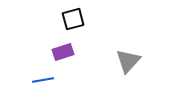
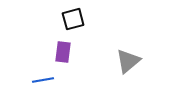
purple rectangle: rotated 65 degrees counterclockwise
gray triangle: rotated 8 degrees clockwise
